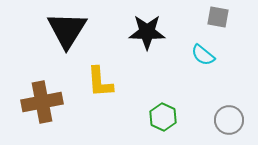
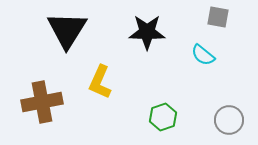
yellow L-shape: rotated 28 degrees clockwise
green hexagon: rotated 16 degrees clockwise
